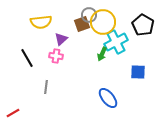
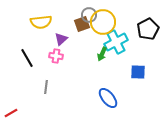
black pentagon: moved 5 px right, 4 px down; rotated 15 degrees clockwise
red line: moved 2 px left
